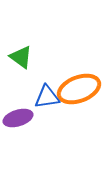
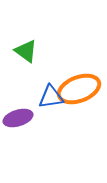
green triangle: moved 5 px right, 6 px up
blue triangle: moved 4 px right
